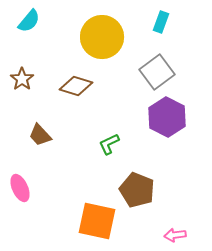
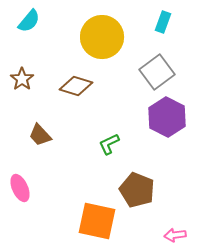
cyan rectangle: moved 2 px right
